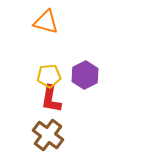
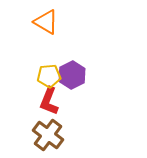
orange triangle: rotated 16 degrees clockwise
purple hexagon: moved 13 px left
red L-shape: moved 2 px left, 2 px down; rotated 12 degrees clockwise
